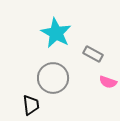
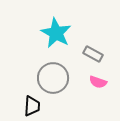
pink semicircle: moved 10 px left
black trapezoid: moved 1 px right, 1 px down; rotated 10 degrees clockwise
